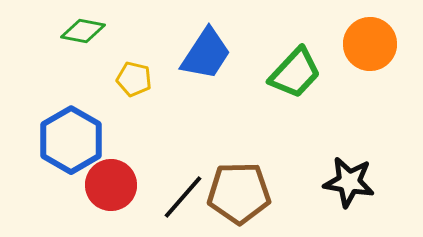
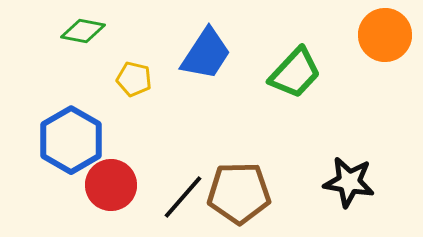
orange circle: moved 15 px right, 9 px up
